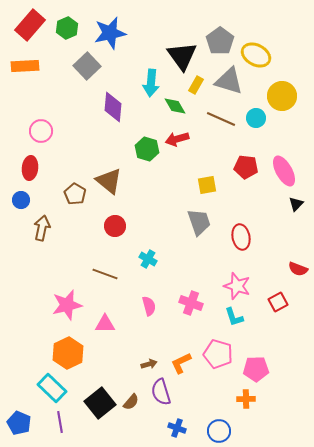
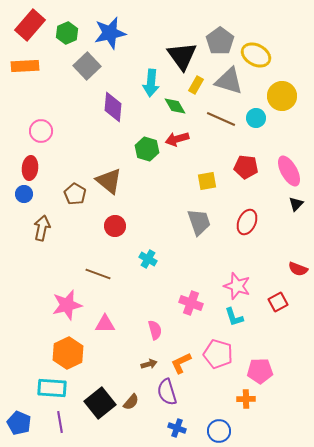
green hexagon at (67, 28): moved 5 px down
pink ellipse at (284, 171): moved 5 px right
yellow square at (207, 185): moved 4 px up
blue circle at (21, 200): moved 3 px right, 6 px up
red ellipse at (241, 237): moved 6 px right, 15 px up; rotated 35 degrees clockwise
brown line at (105, 274): moved 7 px left
pink semicircle at (149, 306): moved 6 px right, 24 px down
pink pentagon at (256, 369): moved 4 px right, 2 px down
cyan rectangle at (52, 388): rotated 40 degrees counterclockwise
purple semicircle at (161, 392): moved 6 px right
